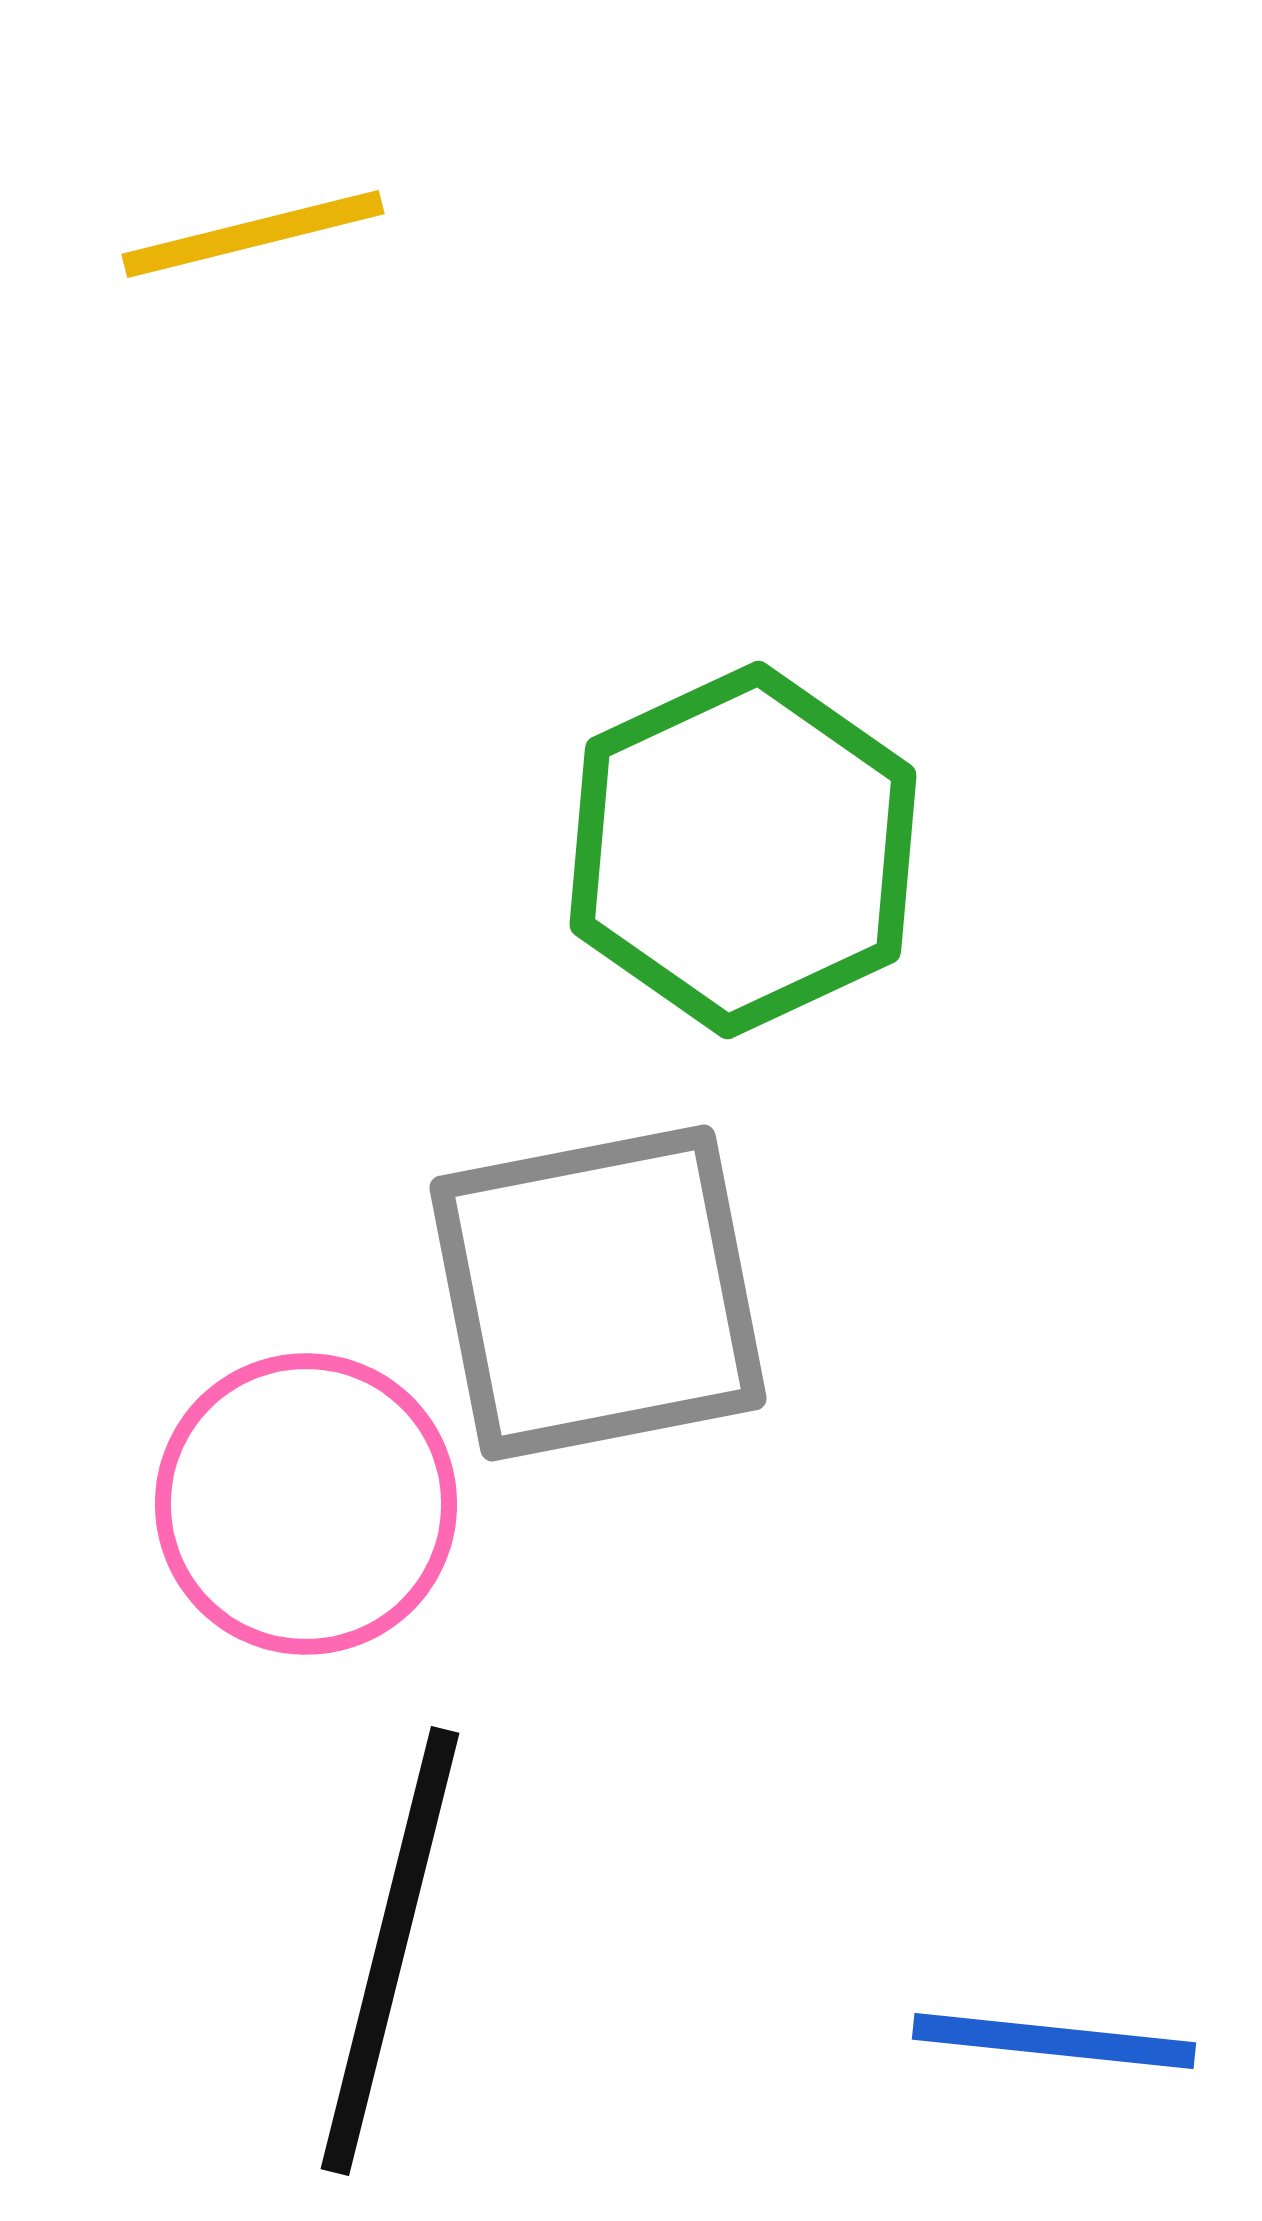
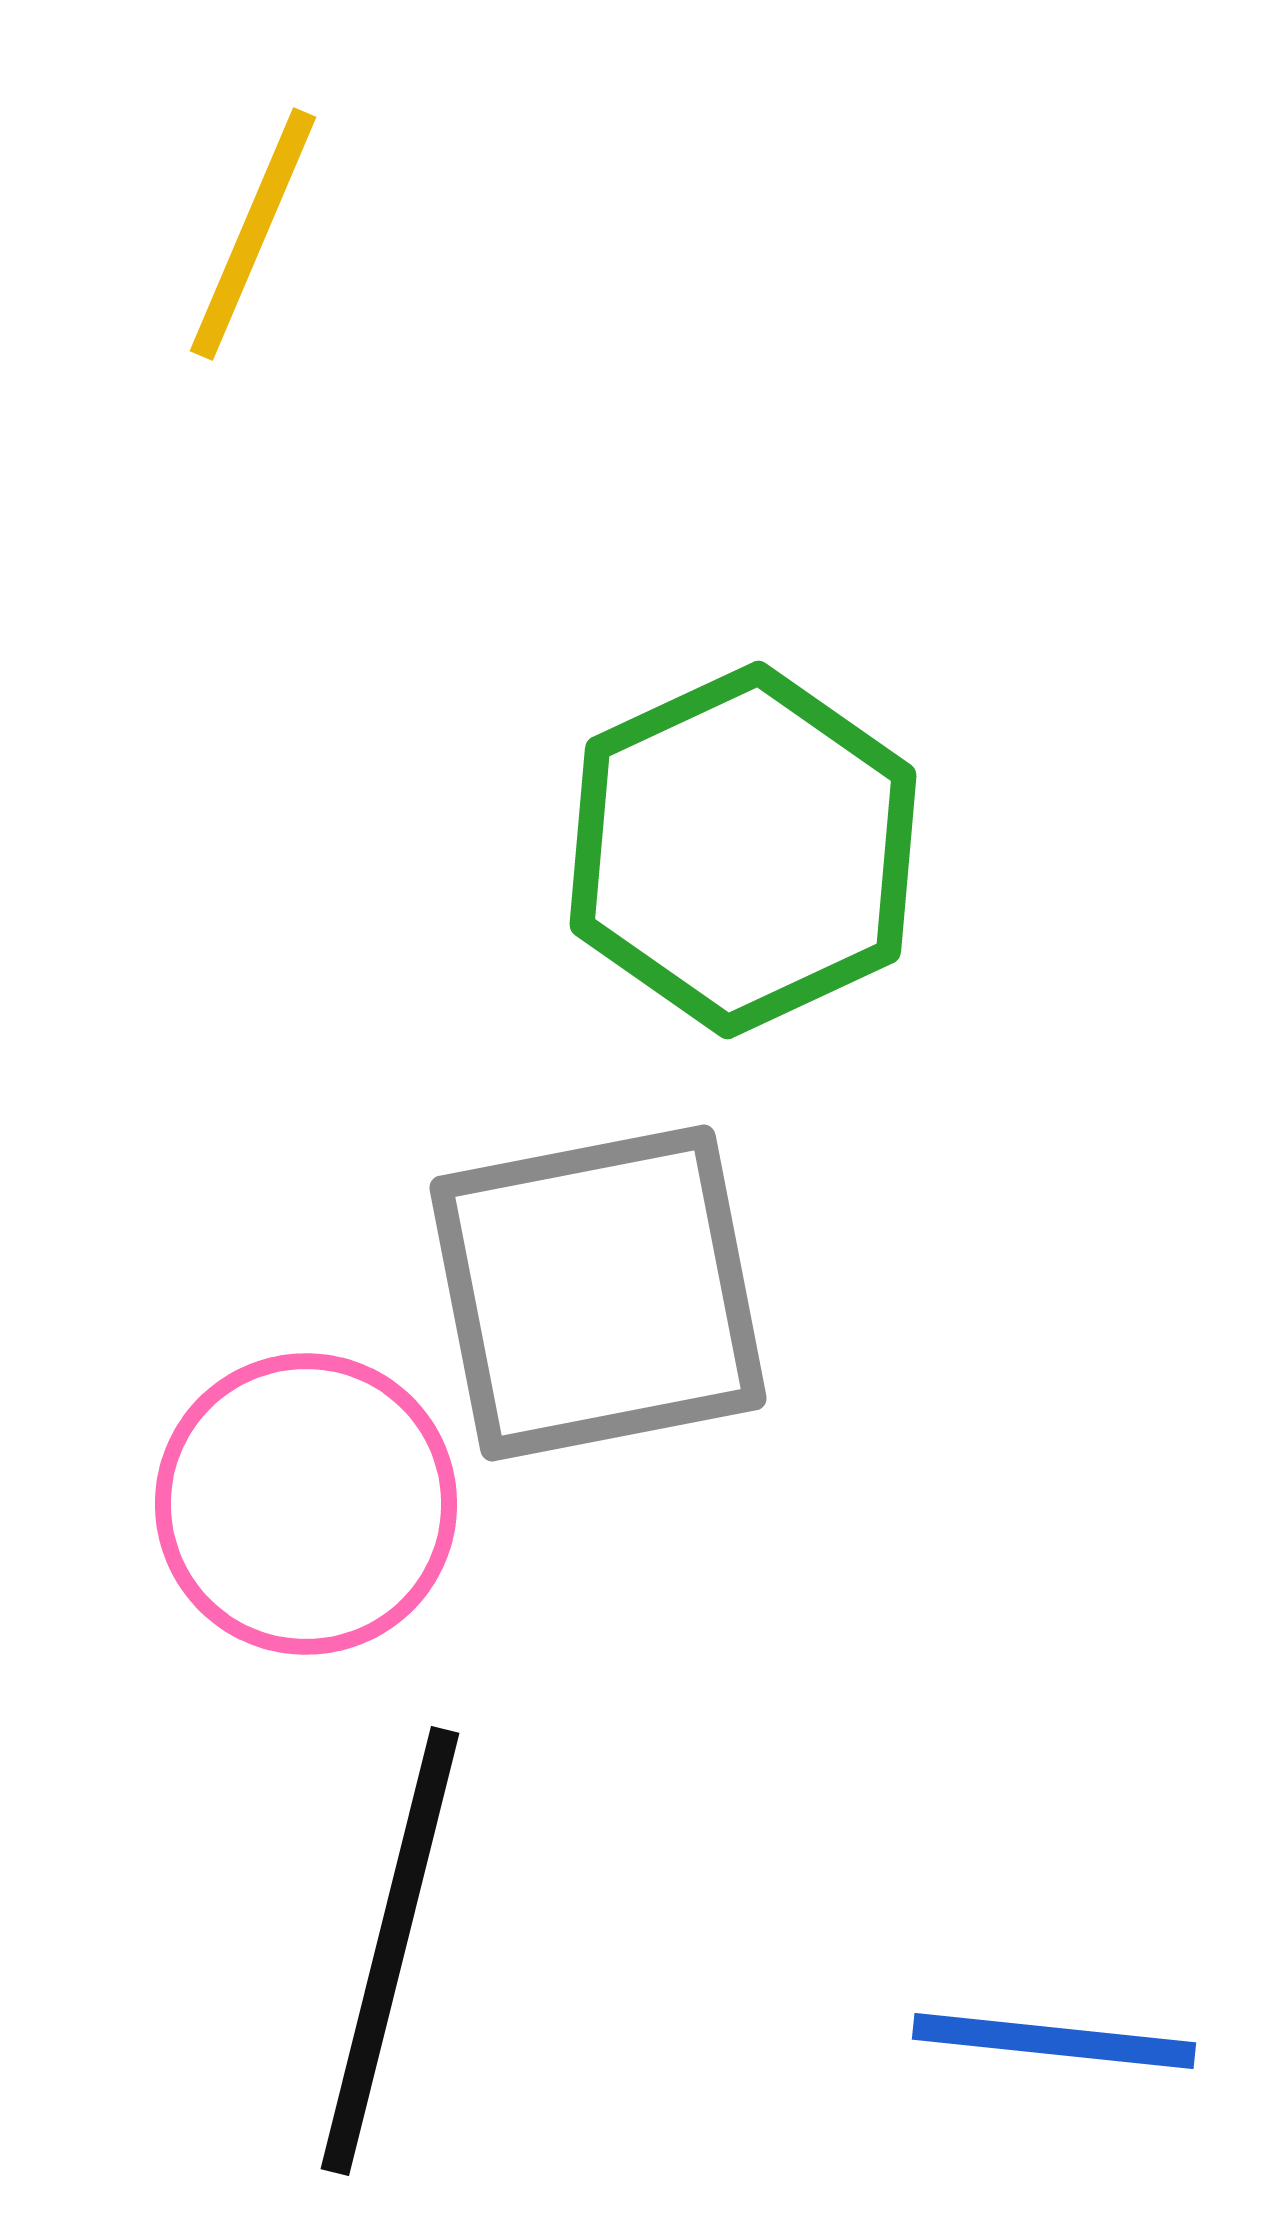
yellow line: rotated 53 degrees counterclockwise
